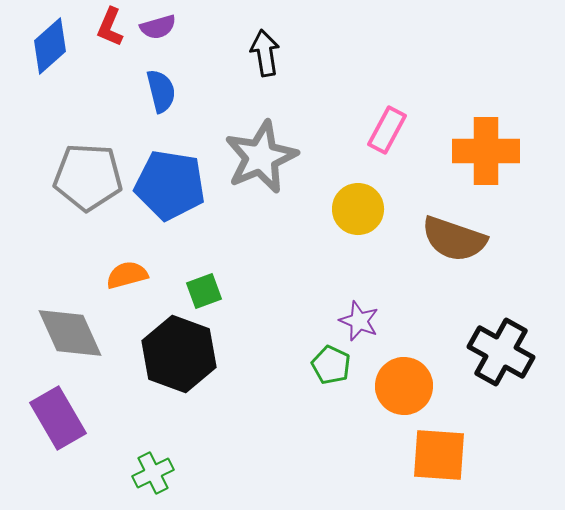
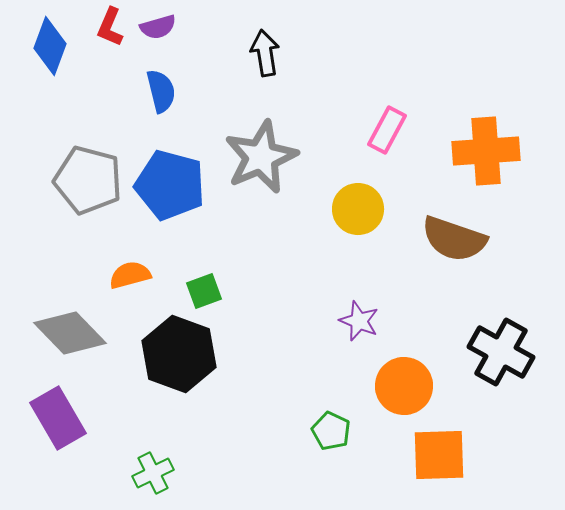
blue diamond: rotated 28 degrees counterclockwise
orange cross: rotated 4 degrees counterclockwise
gray pentagon: moved 3 px down; rotated 12 degrees clockwise
blue pentagon: rotated 6 degrees clockwise
orange semicircle: moved 3 px right
gray diamond: rotated 20 degrees counterclockwise
green pentagon: moved 66 px down
orange square: rotated 6 degrees counterclockwise
